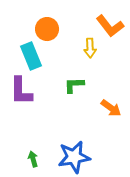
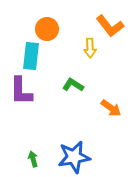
cyan rectangle: rotated 28 degrees clockwise
green L-shape: moved 1 px left; rotated 35 degrees clockwise
